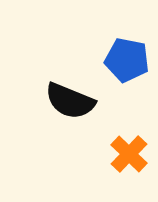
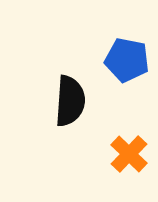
black semicircle: rotated 108 degrees counterclockwise
